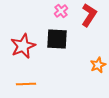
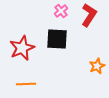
red star: moved 1 px left, 2 px down
orange star: moved 1 px left, 1 px down
